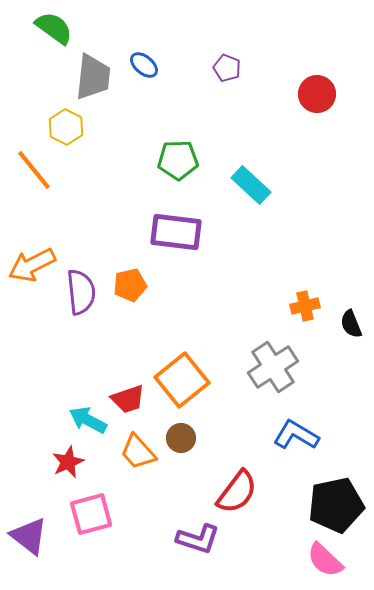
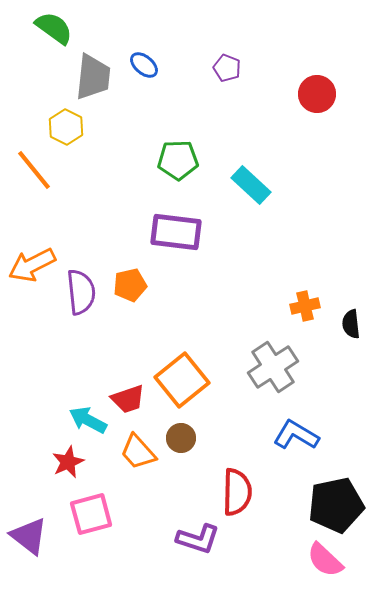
black semicircle: rotated 16 degrees clockwise
red semicircle: rotated 36 degrees counterclockwise
